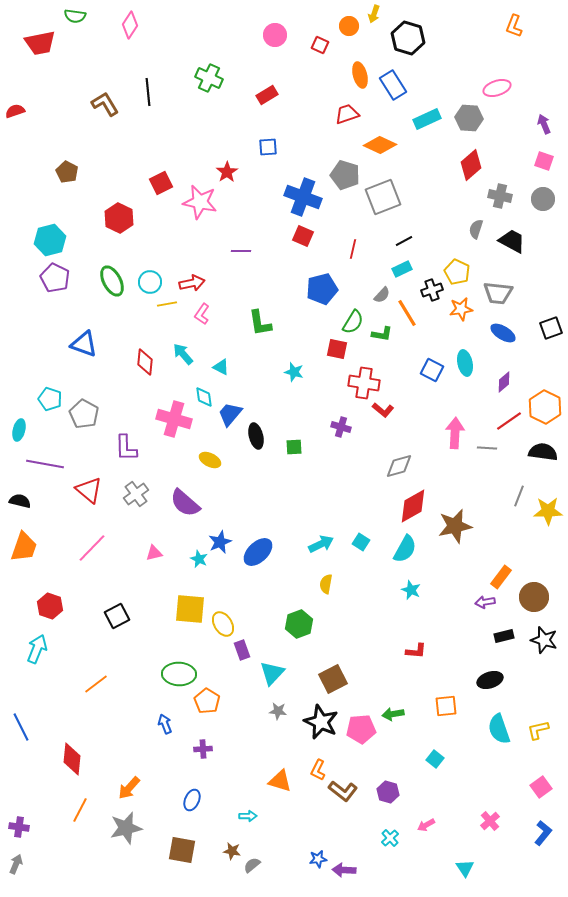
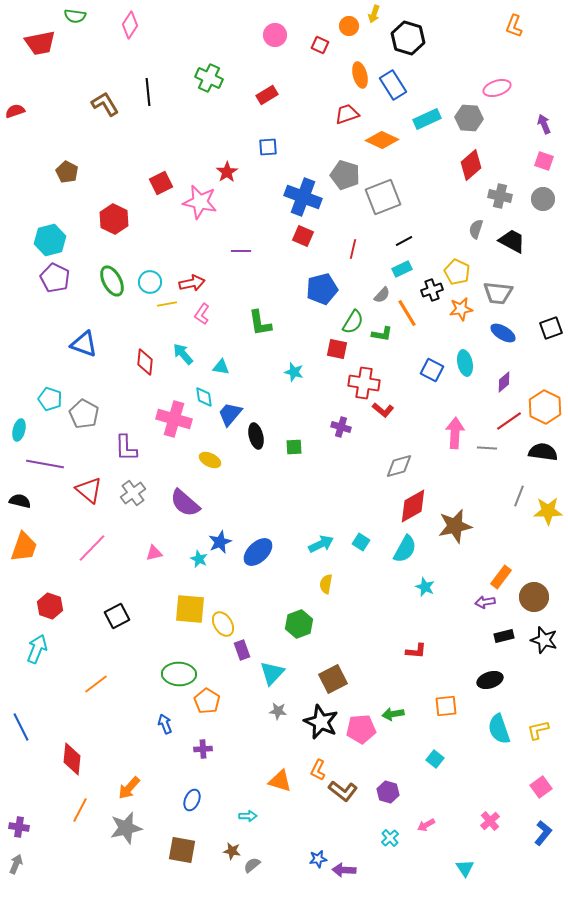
orange diamond at (380, 145): moved 2 px right, 5 px up
red hexagon at (119, 218): moved 5 px left, 1 px down
cyan triangle at (221, 367): rotated 18 degrees counterclockwise
gray cross at (136, 494): moved 3 px left, 1 px up
cyan star at (411, 590): moved 14 px right, 3 px up
